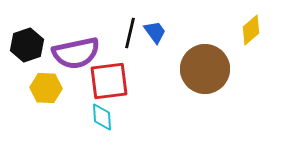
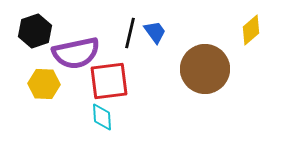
black hexagon: moved 8 px right, 14 px up
yellow hexagon: moved 2 px left, 4 px up
